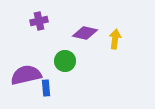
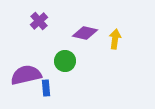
purple cross: rotated 30 degrees counterclockwise
